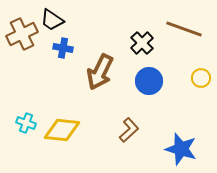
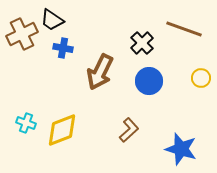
yellow diamond: rotated 27 degrees counterclockwise
